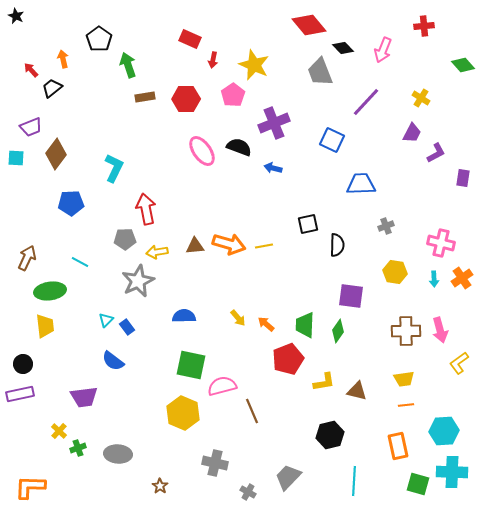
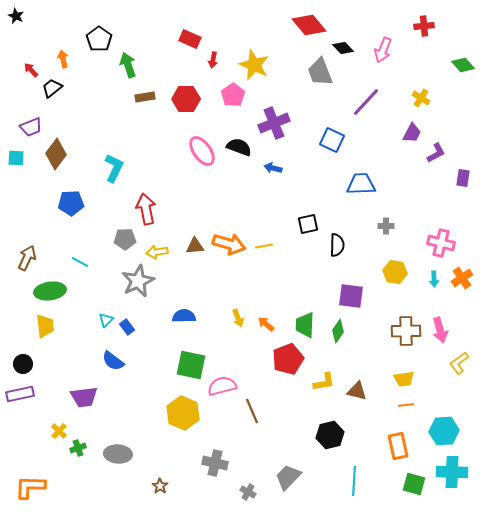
gray cross at (386, 226): rotated 21 degrees clockwise
yellow arrow at (238, 318): rotated 18 degrees clockwise
green square at (418, 484): moved 4 px left
